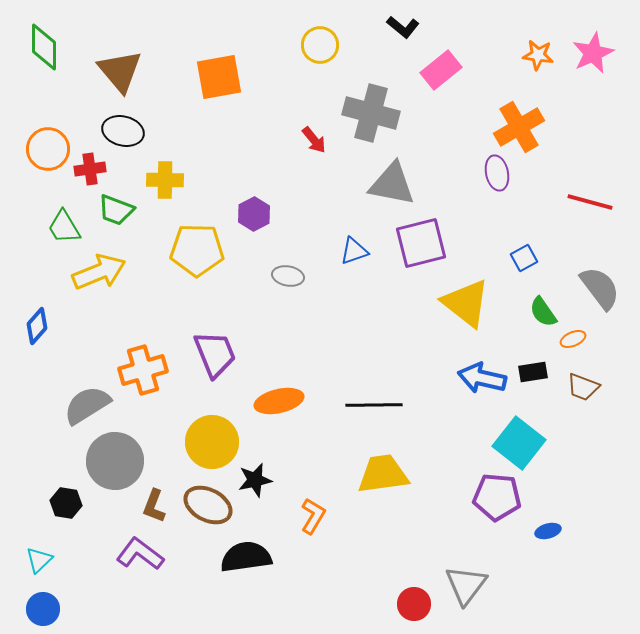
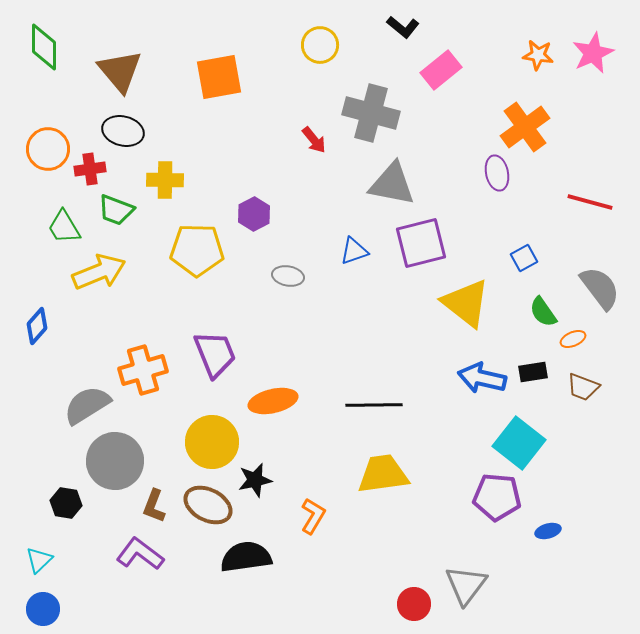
orange cross at (519, 127): moved 6 px right; rotated 6 degrees counterclockwise
orange ellipse at (279, 401): moved 6 px left
